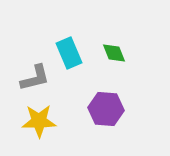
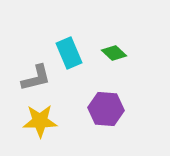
green diamond: rotated 25 degrees counterclockwise
gray L-shape: moved 1 px right
yellow star: moved 1 px right
